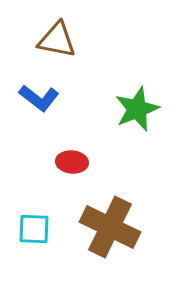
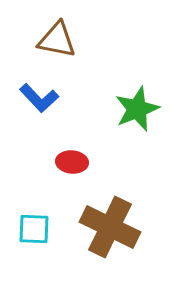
blue L-shape: rotated 9 degrees clockwise
